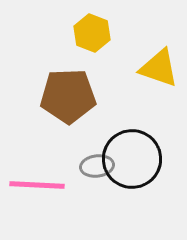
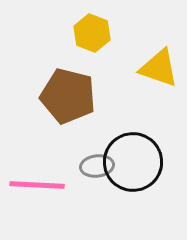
brown pentagon: rotated 16 degrees clockwise
black circle: moved 1 px right, 3 px down
